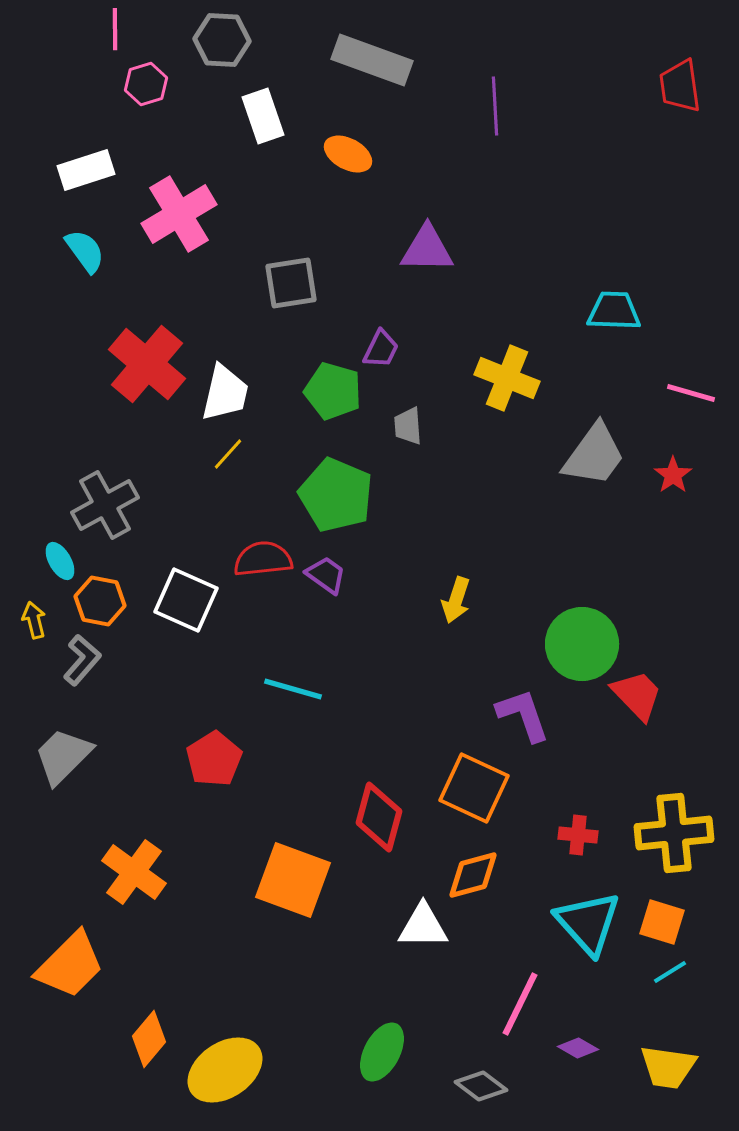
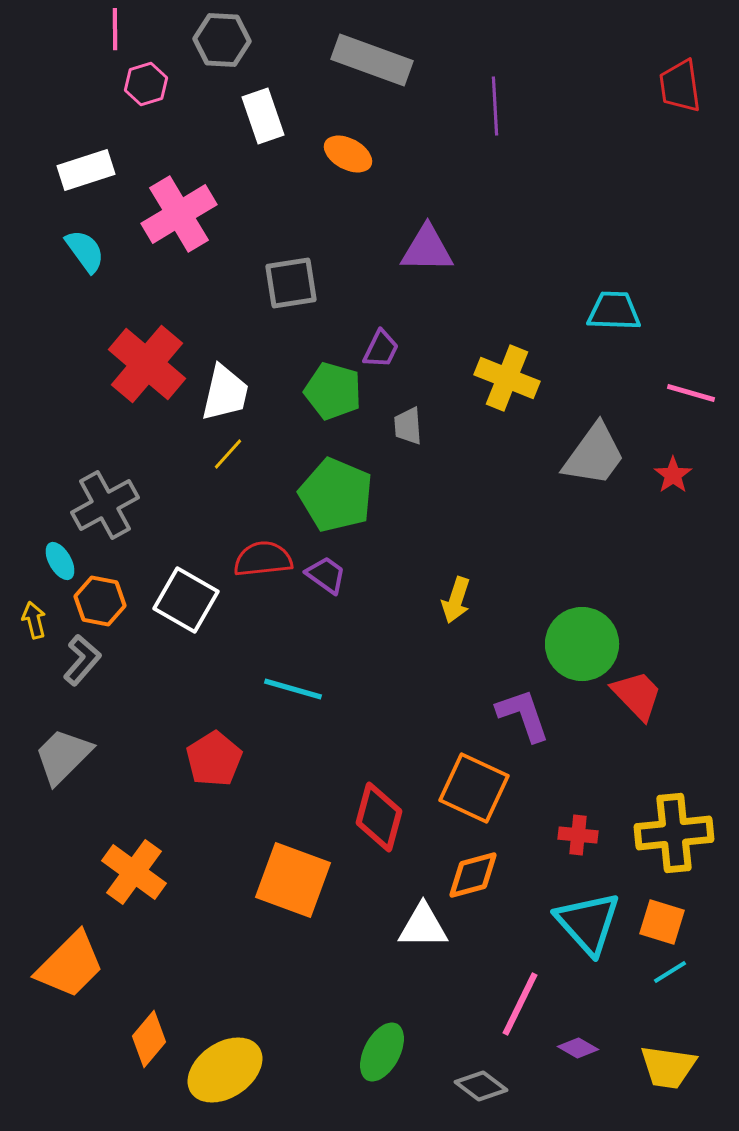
white square at (186, 600): rotated 6 degrees clockwise
